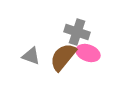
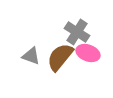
gray cross: rotated 15 degrees clockwise
brown semicircle: moved 3 px left
